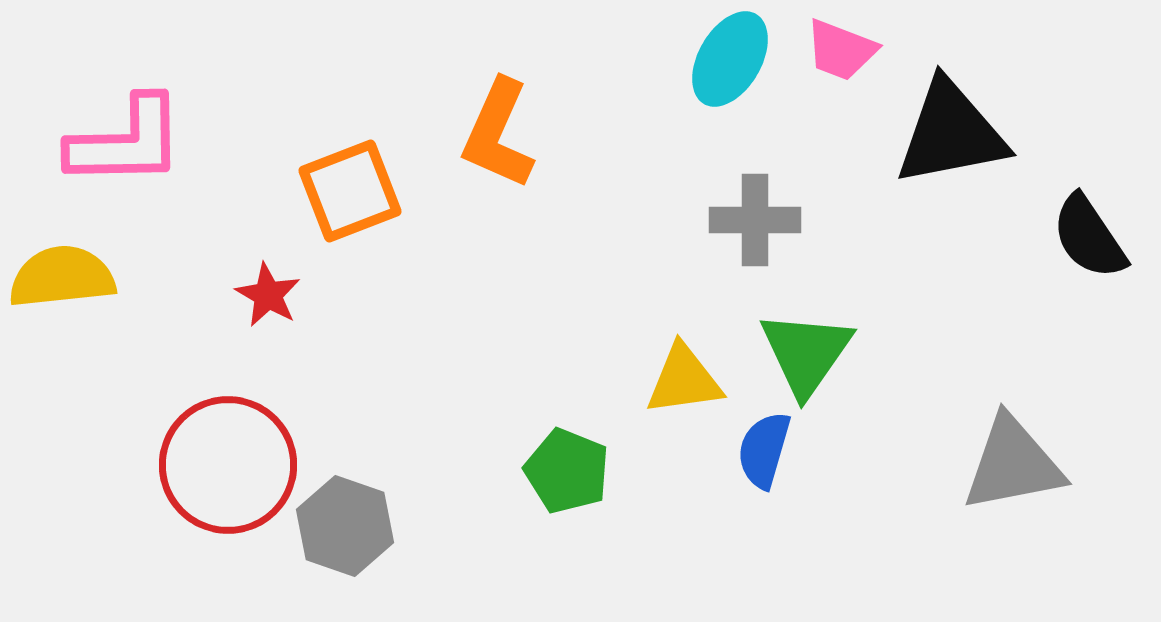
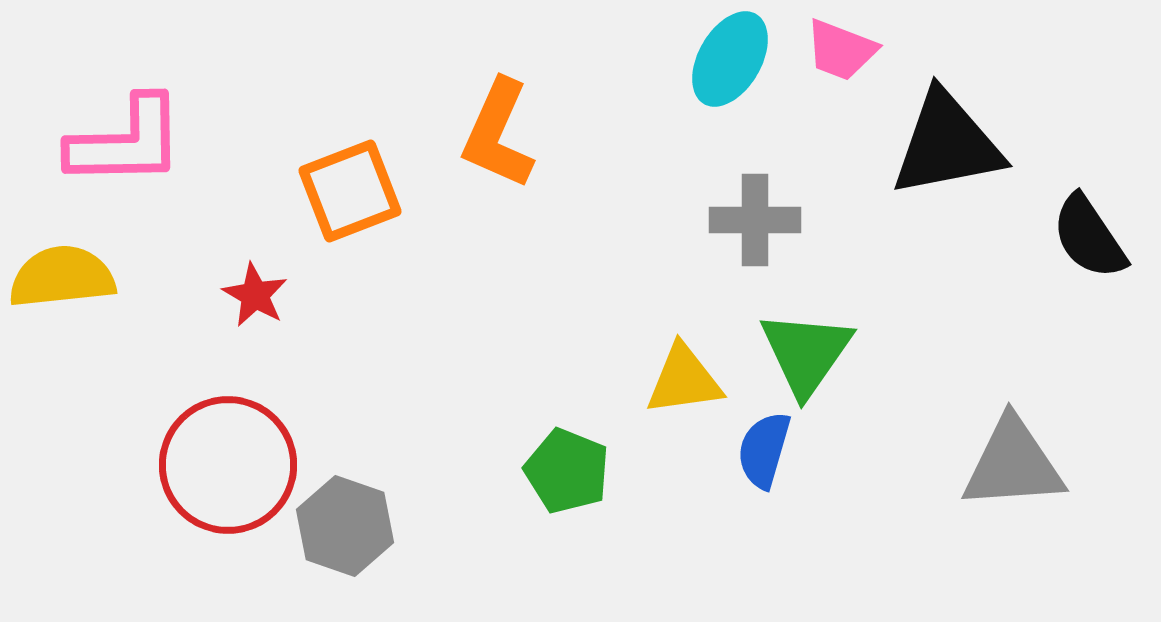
black triangle: moved 4 px left, 11 px down
red star: moved 13 px left
gray triangle: rotated 7 degrees clockwise
